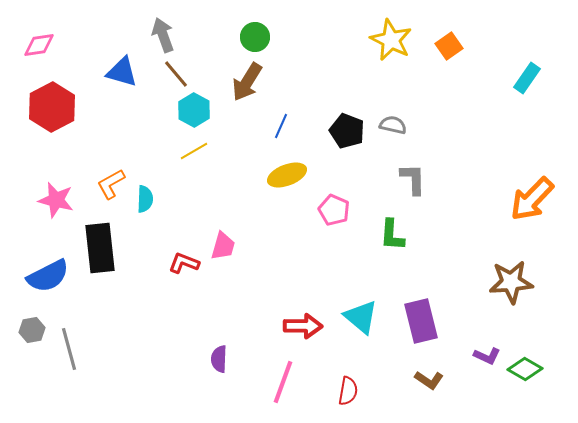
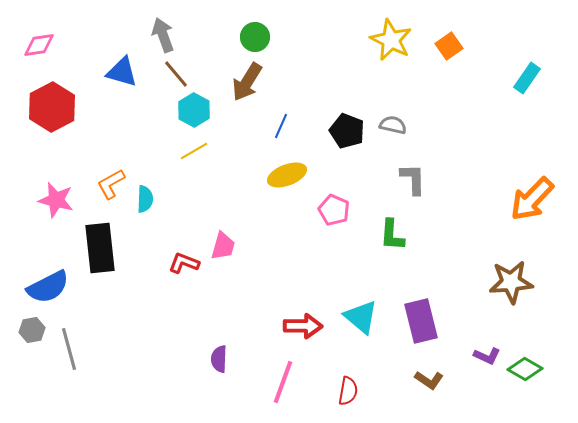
blue semicircle: moved 11 px down
